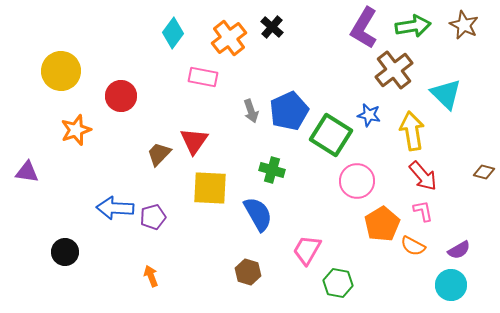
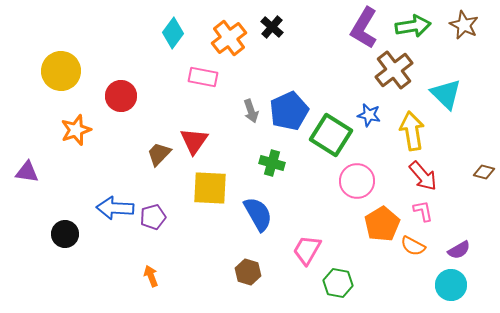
green cross: moved 7 px up
black circle: moved 18 px up
